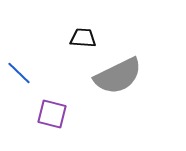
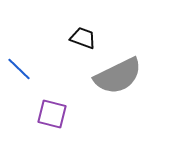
black trapezoid: rotated 16 degrees clockwise
blue line: moved 4 px up
